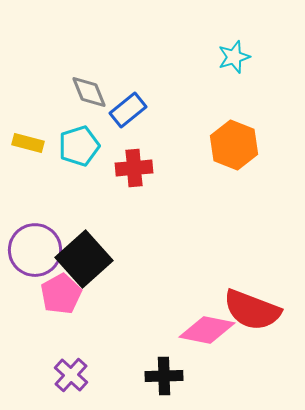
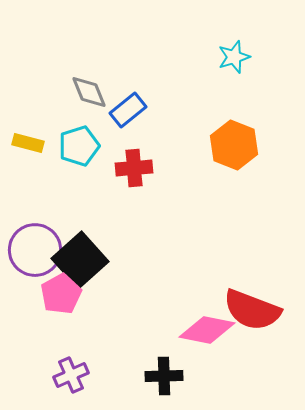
black square: moved 4 px left, 1 px down
purple cross: rotated 24 degrees clockwise
